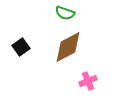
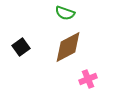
pink cross: moved 2 px up
